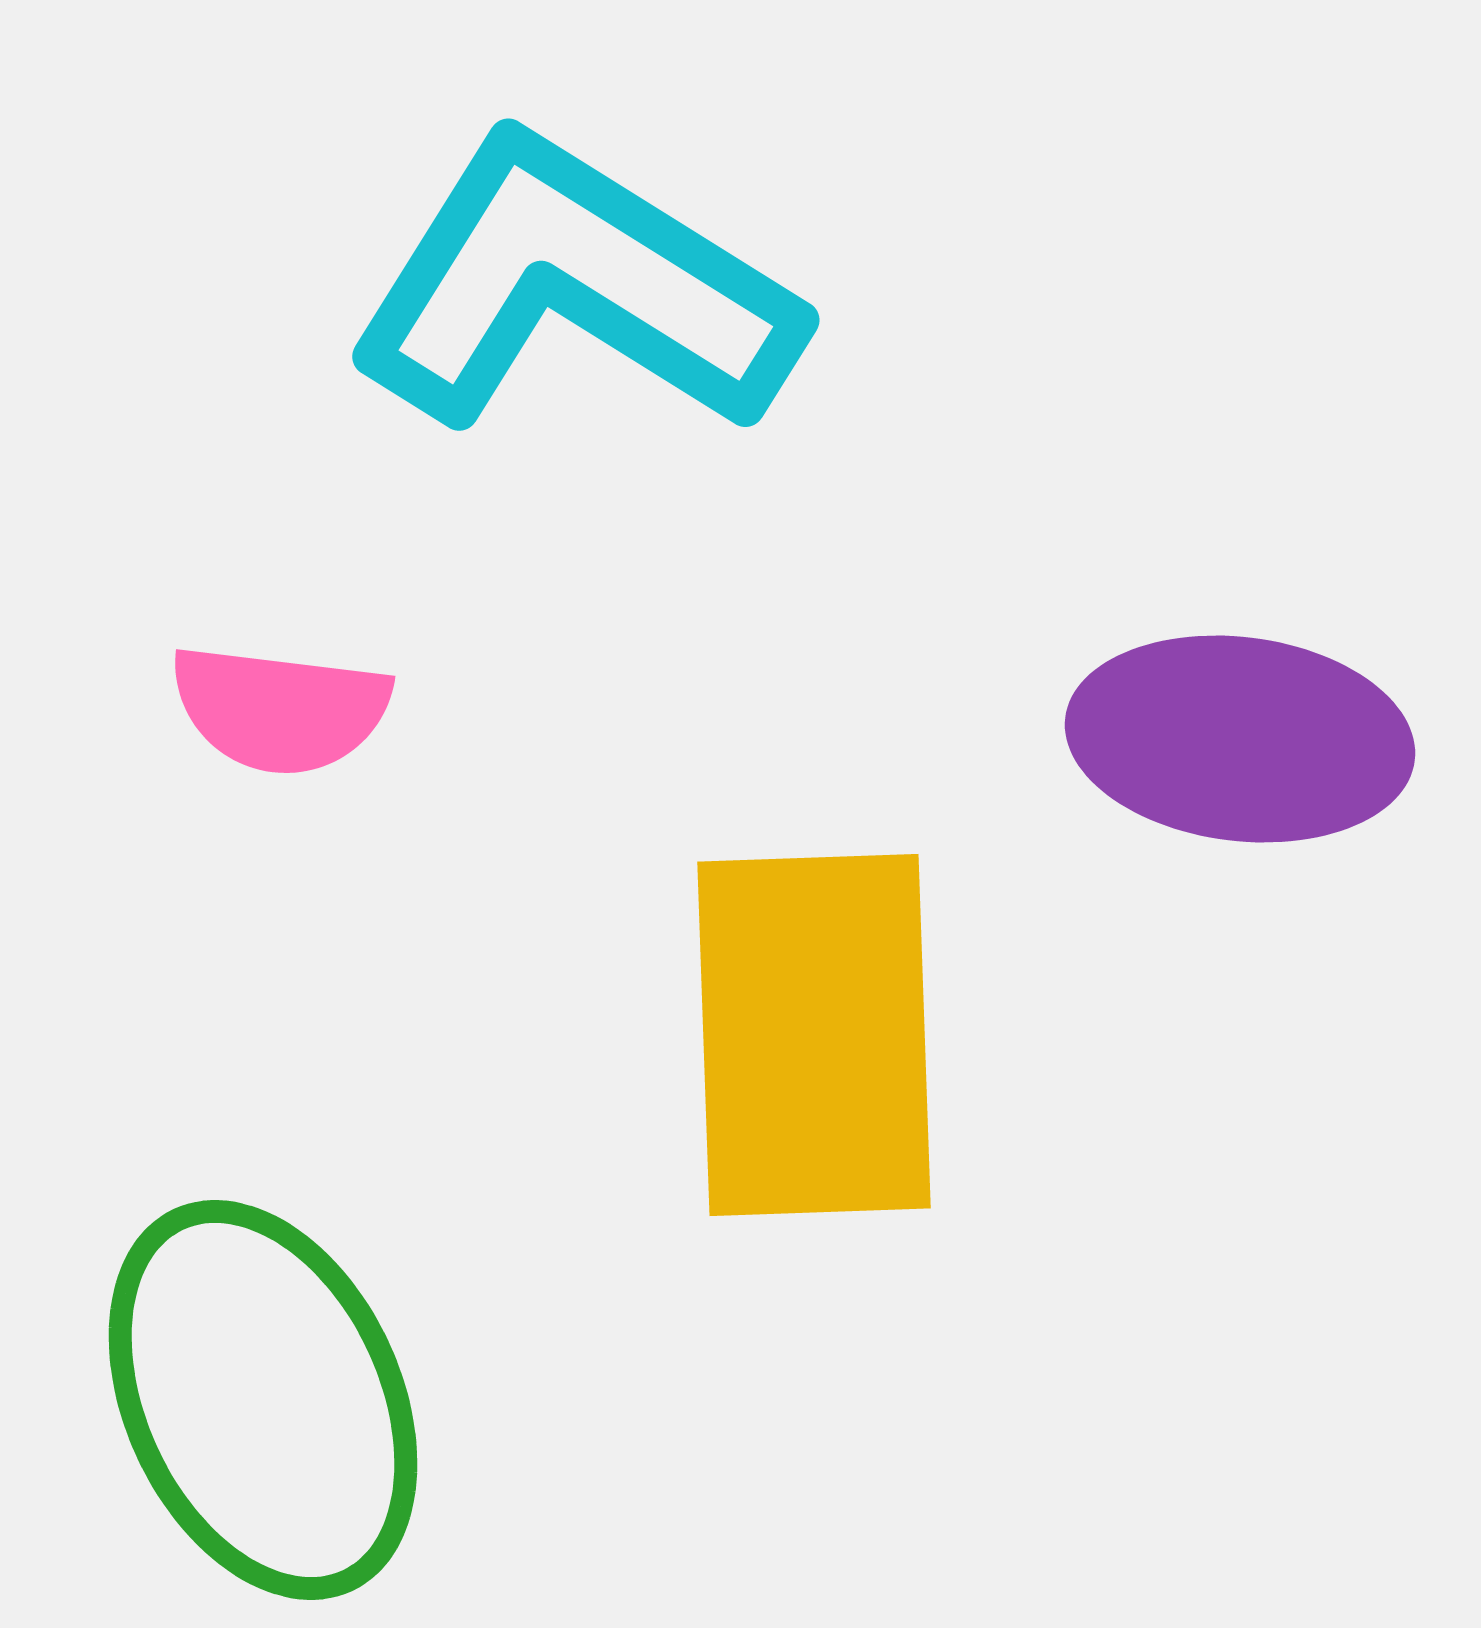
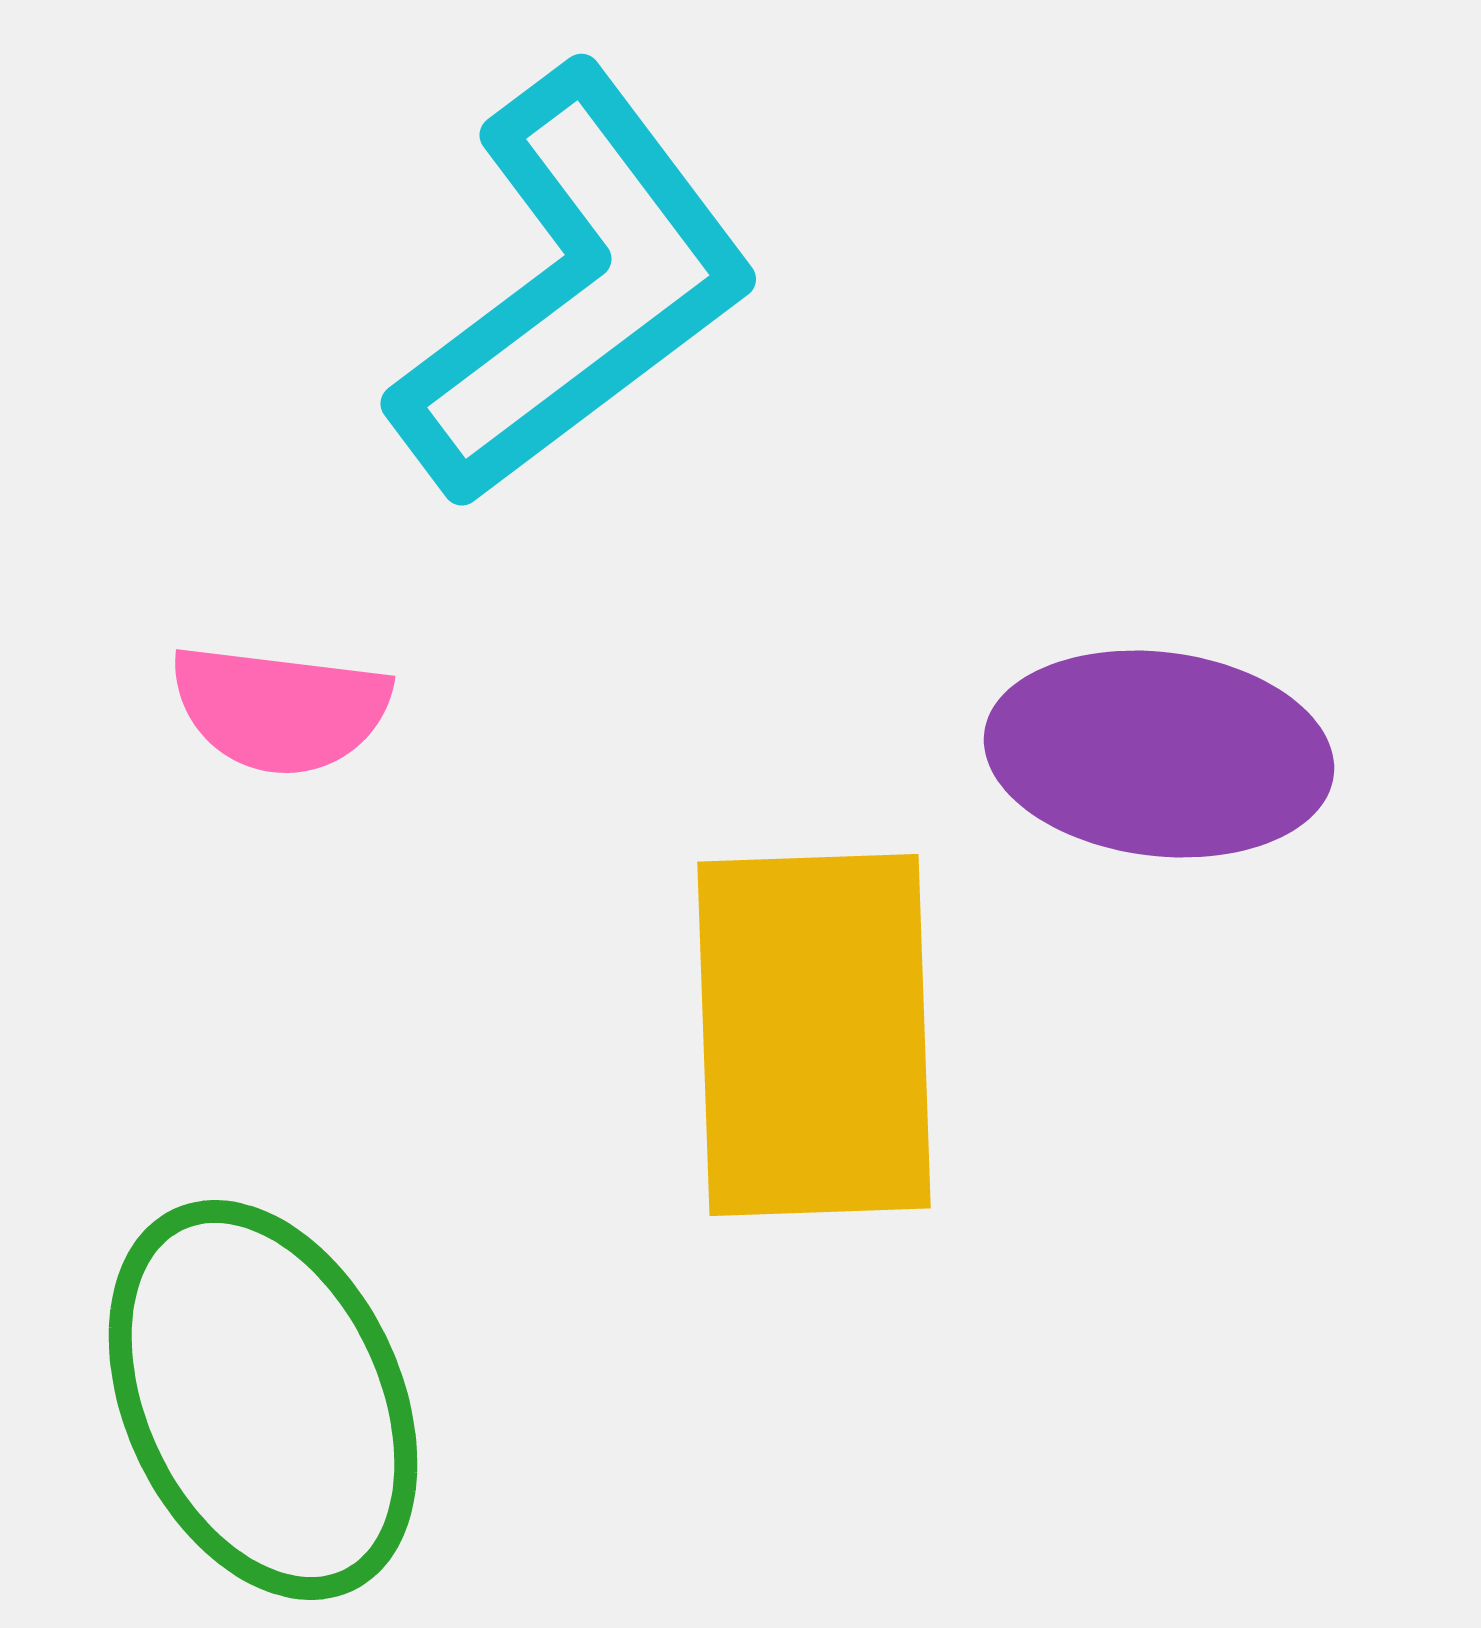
cyan L-shape: rotated 111 degrees clockwise
purple ellipse: moved 81 px left, 15 px down
